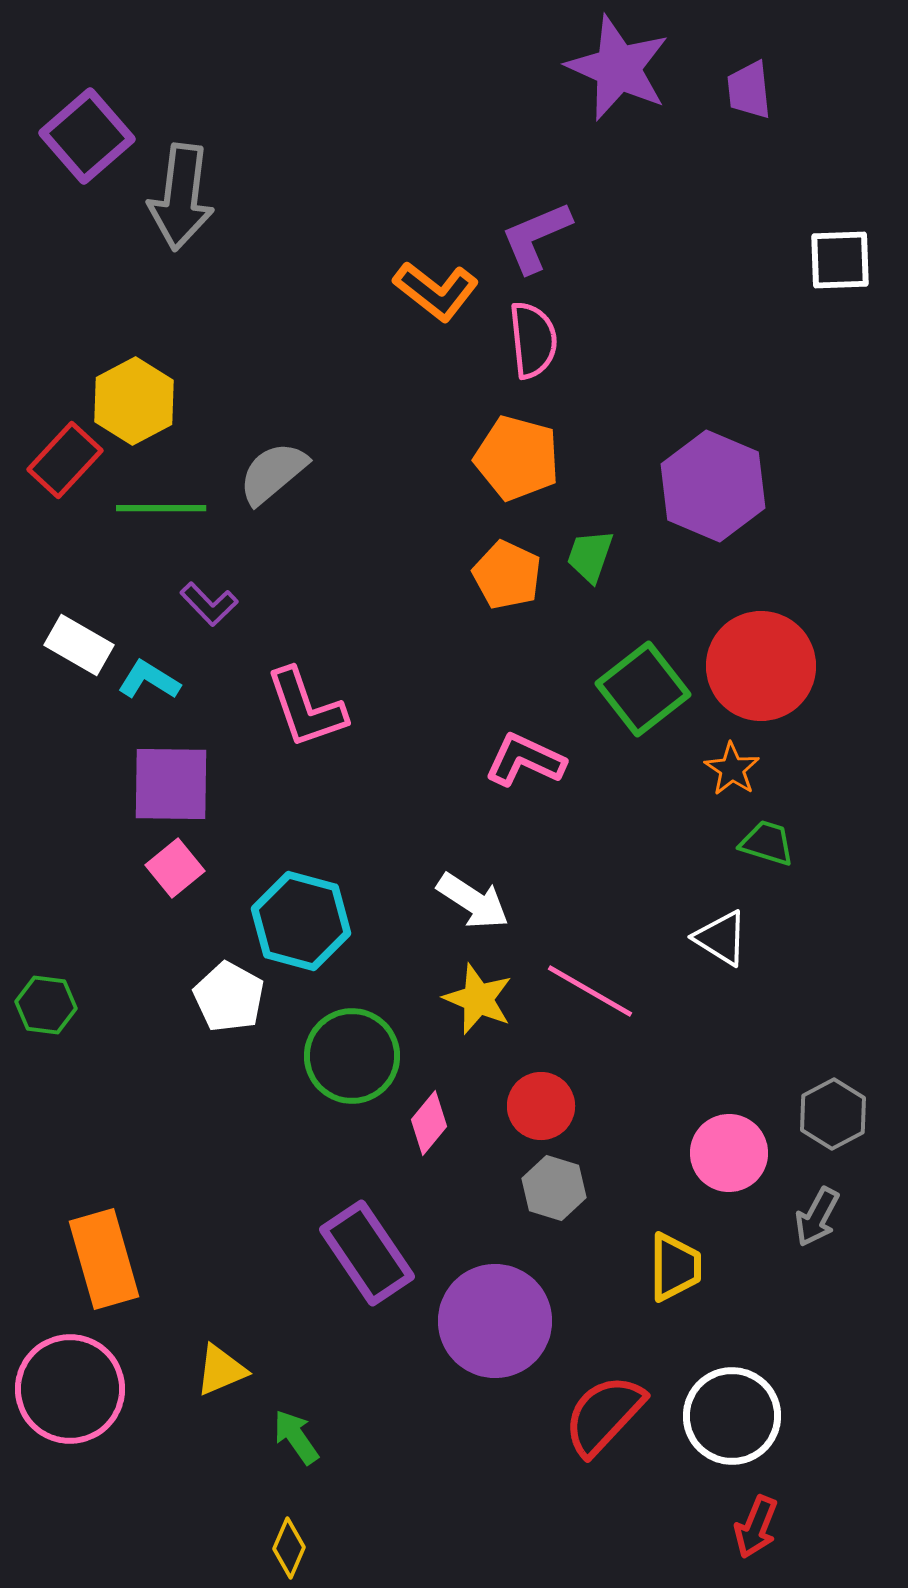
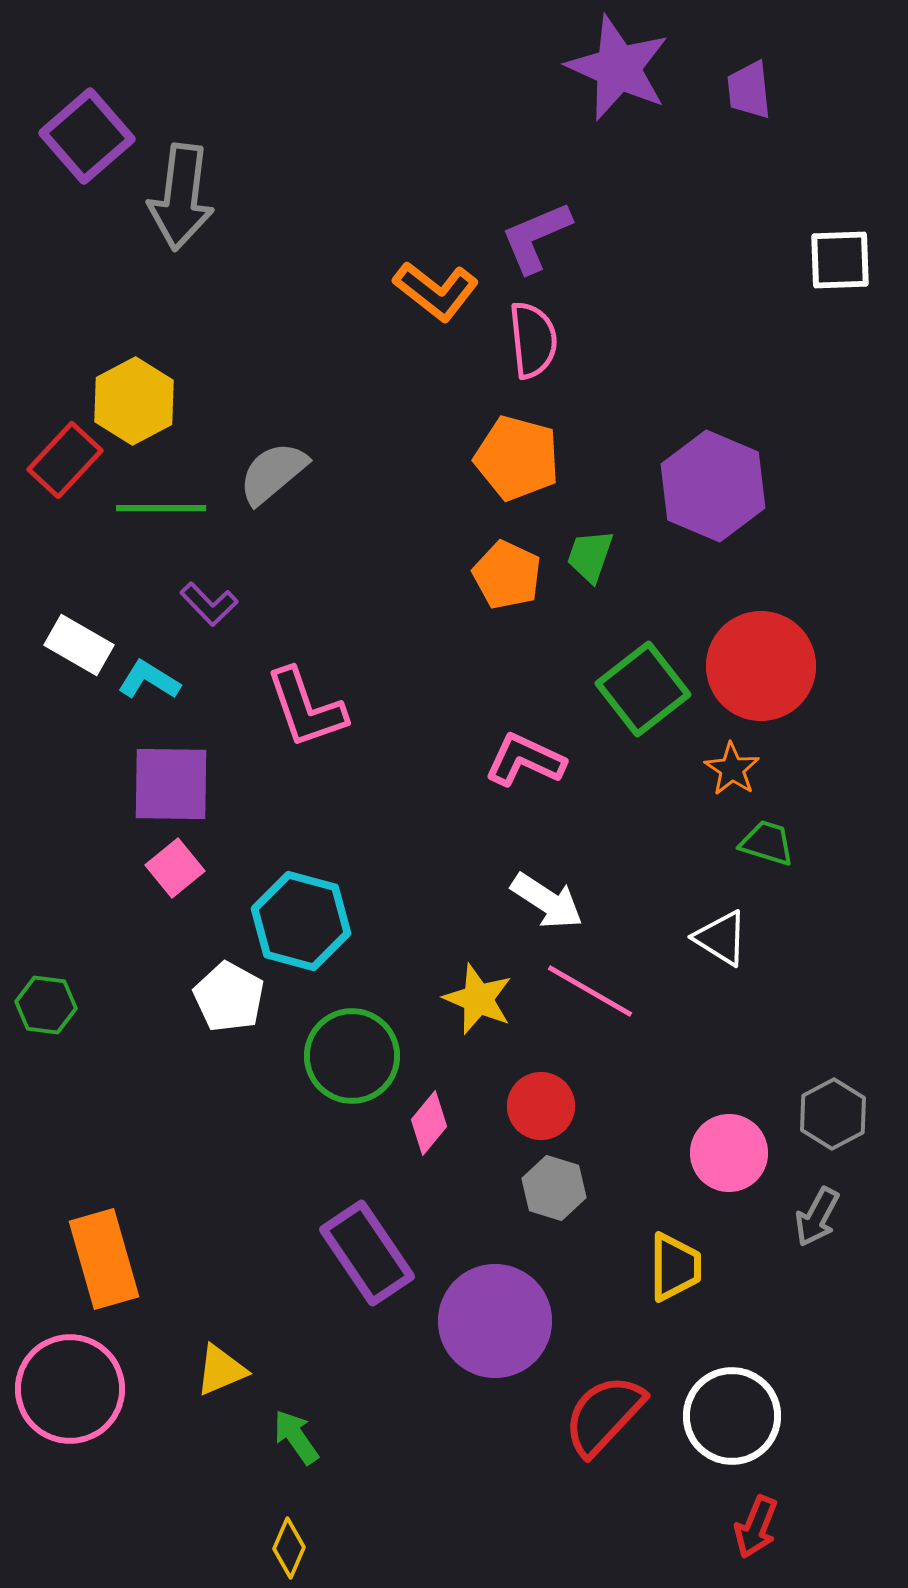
white arrow at (473, 901): moved 74 px right
